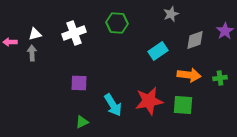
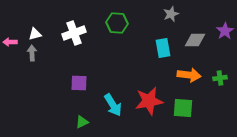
gray diamond: rotated 20 degrees clockwise
cyan rectangle: moved 5 px right, 3 px up; rotated 66 degrees counterclockwise
green square: moved 3 px down
